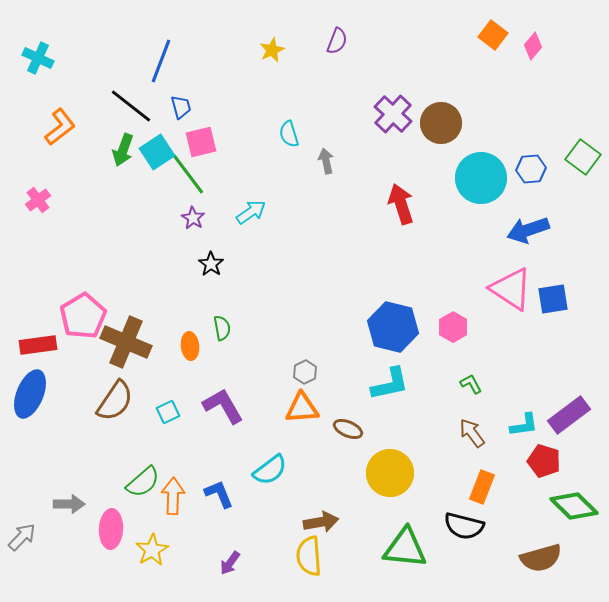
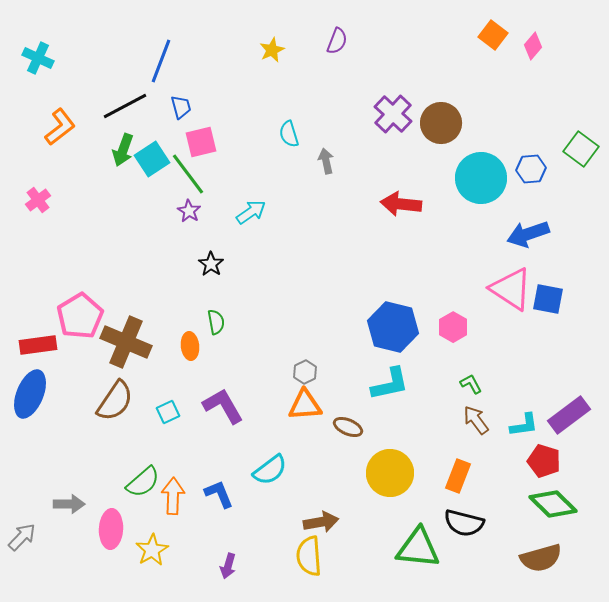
black line at (131, 106): moved 6 px left; rotated 66 degrees counterclockwise
cyan square at (157, 152): moved 5 px left, 7 px down
green square at (583, 157): moved 2 px left, 8 px up
red arrow at (401, 204): rotated 66 degrees counterclockwise
purple star at (193, 218): moved 4 px left, 7 px up
blue arrow at (528, 230): moved 4 px down
blue square at (553, 299): moved 5 px left; rotated 20 degrees clockwise
pink pentagon at (83, 316): moved 3 px left
green semicircle at (222, 328): moved 6 px left, 6 px up
orange triangle at (302, 408): moved 3 px right, 3 px up
brown ellipse at (348, 429): moved 2 px up
brown arrow at (472, 433): moved 4 px right, 13 px up
orange rectangle at (482, 487): moved 24 px left, 11 px up
green diamond at (574, 506): moved 21 px left, 2 px up
black semicircle at (464, 526): moved 3 px up
green triangle at (405, 548): moved 13 px right
purple arrow at (230, 563): moved 2 px left, 3 px down; rotated 20 degrees counterclockwise
